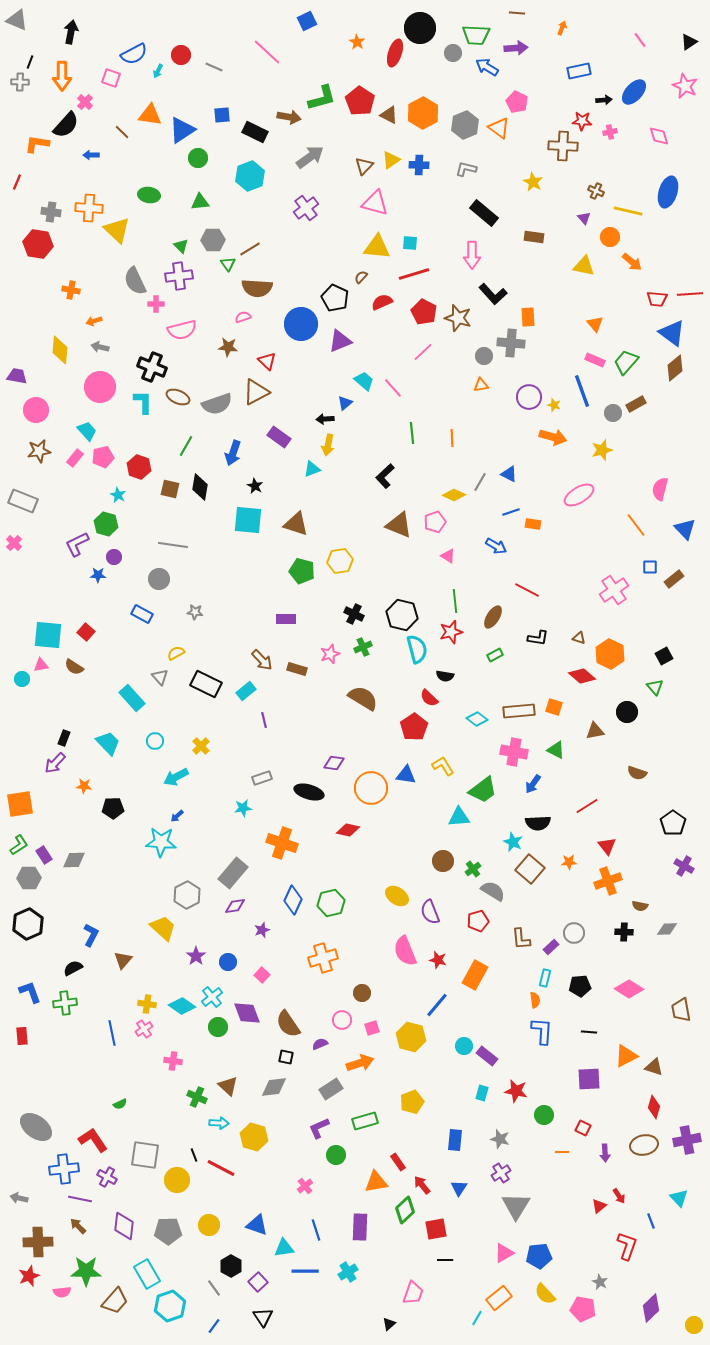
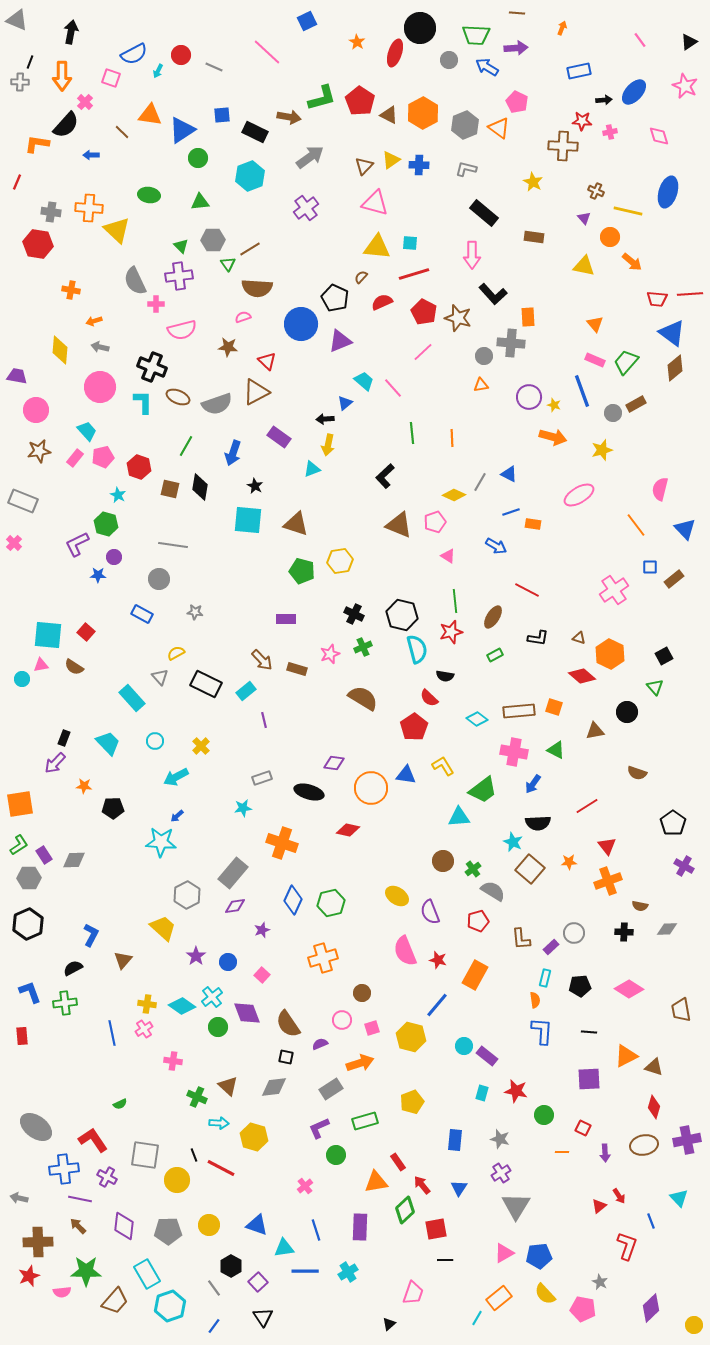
gray circle at (453, 53): moved 4 px left, 7 px down
